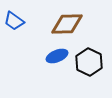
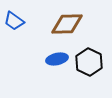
blue ellipse: moved 3 px down; rotated 10 degrees clockwise
